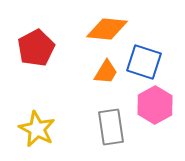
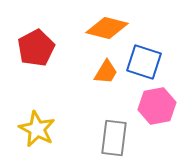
orange diamond: moved 1 px up; rotated 9 degrees clockwise
pink hexagon: moved 2 px right, 1 px down; rotated 18 degrees clockwise
gray rectangle: moved 3 px right, 11 px down; rotated 15 degrees clockwise
